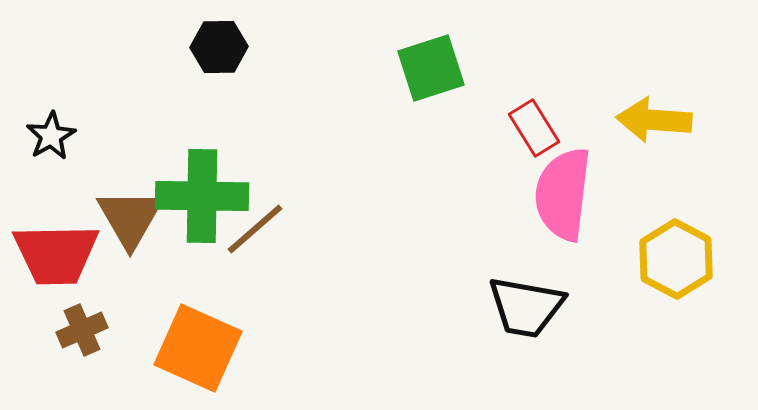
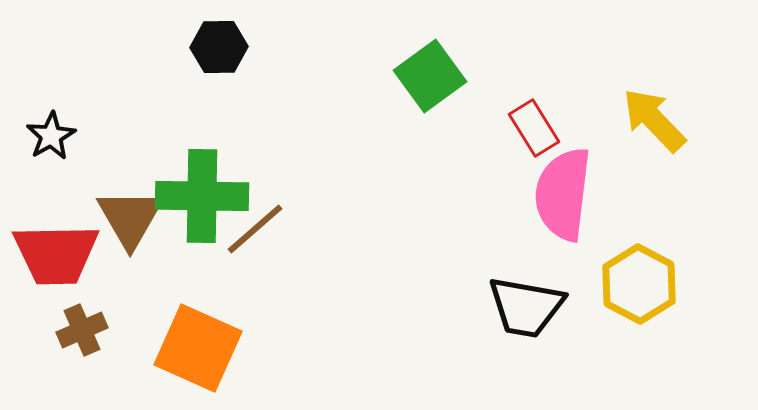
green square: moved 1 px left, 8 px down; rotated 18 degrees counterclockwise
yellow arrow: rotated 42 degrees clockwise
yellow hexagon: moved 37 px left, 25 px down
